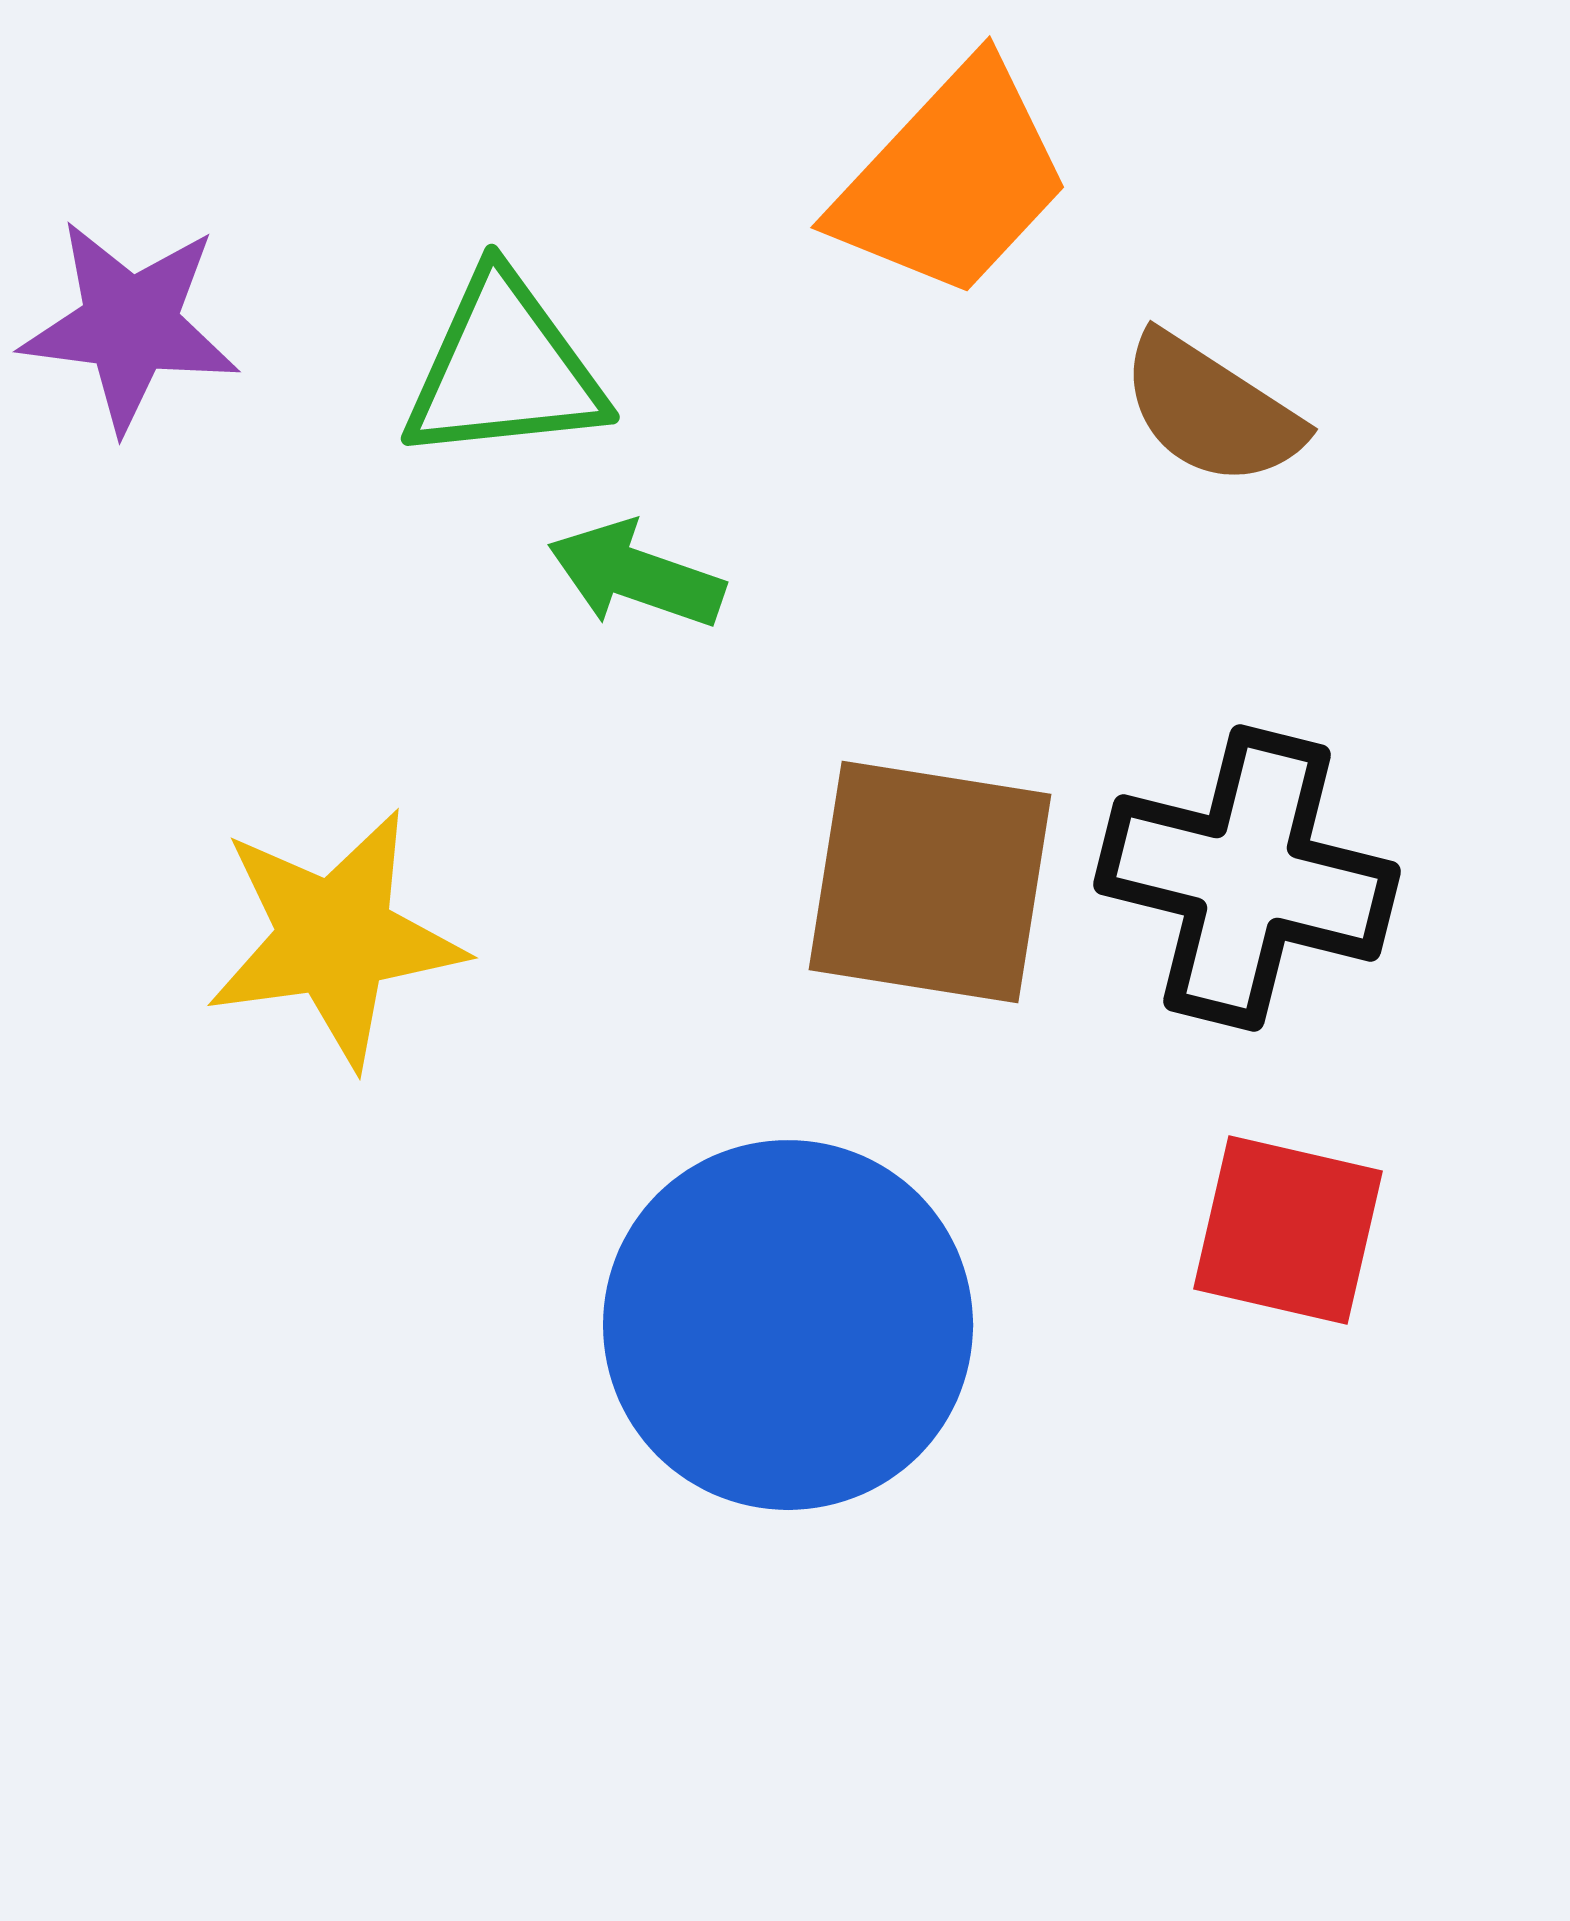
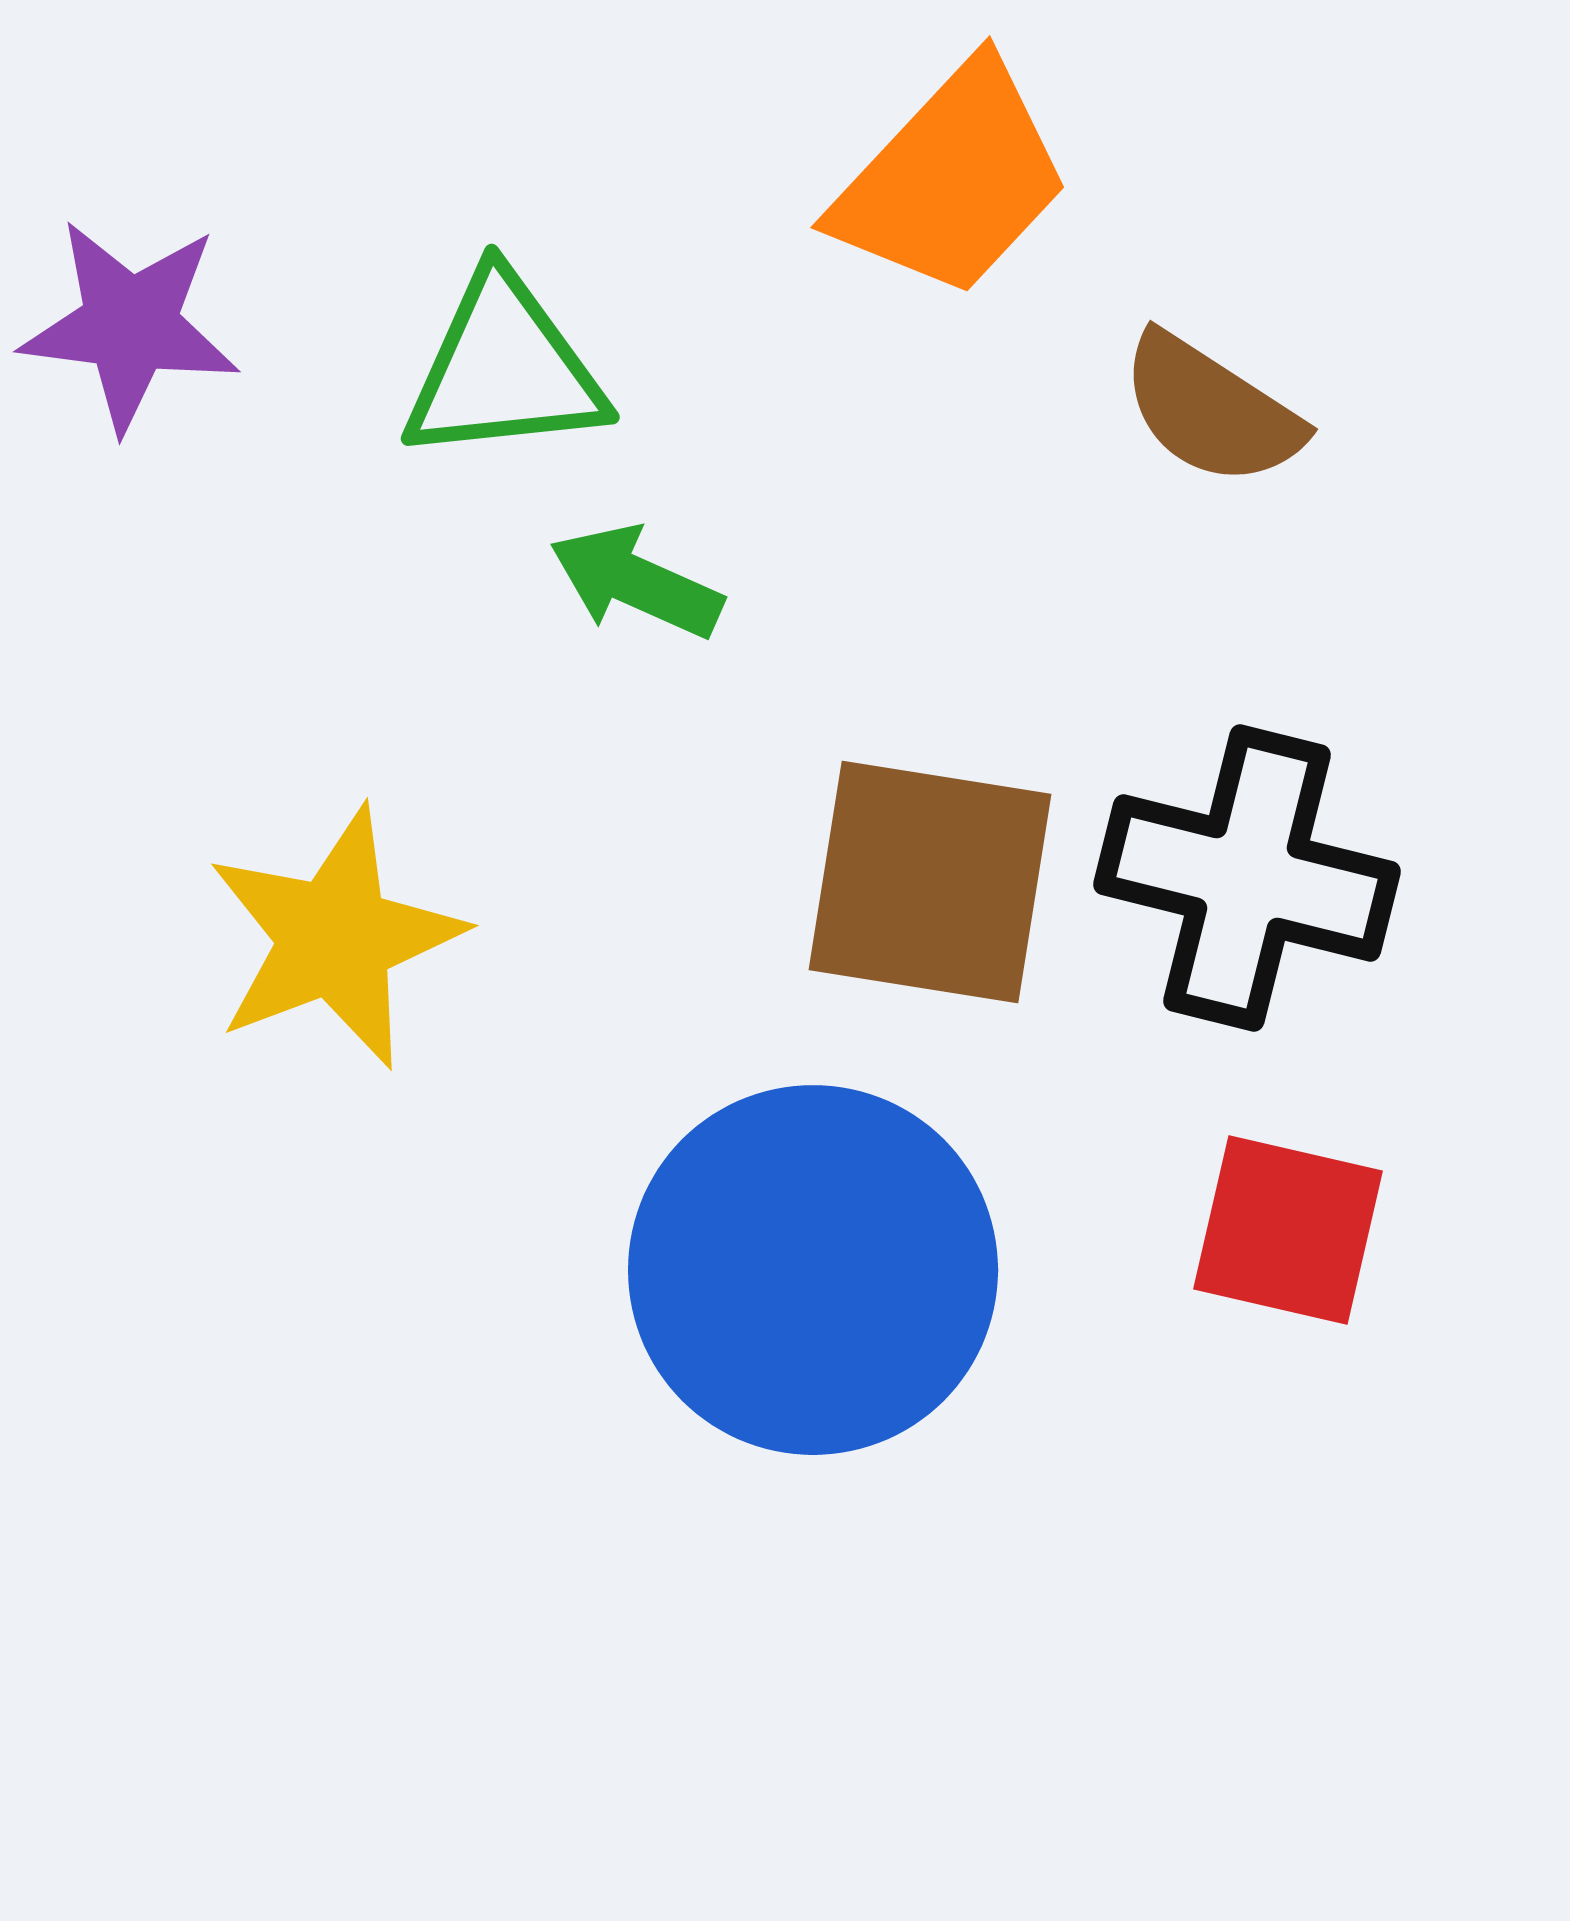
green arrow: moved 7 px down; rotated 5 degrees clockwise
yellow star: rotated 13 degrees counterclockwise
blue circle: moved 25 px right, 55 px up
